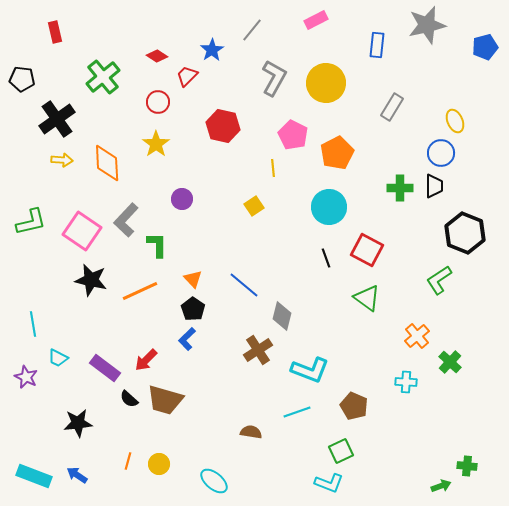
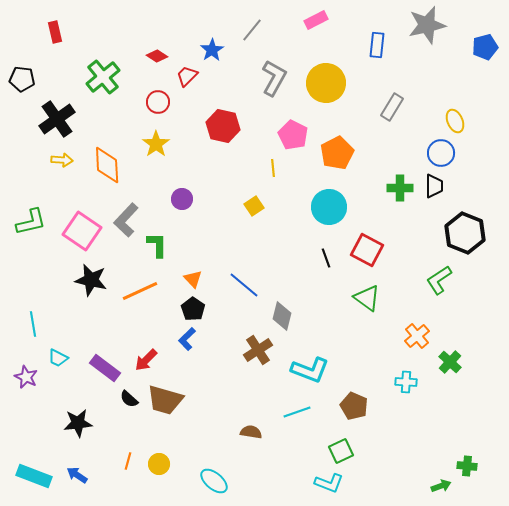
orange diamond at (107, 163): moved 2 px down
